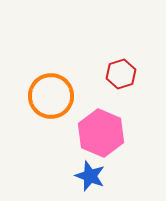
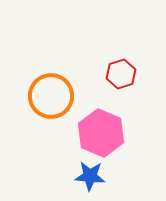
blue star: rotated 16 degrees counterclockwise
